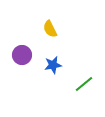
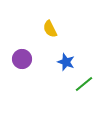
purple circle: moved 4 px down
blue star: moved 13 px right, 3 px up; rotated 30 degrees clockwise
